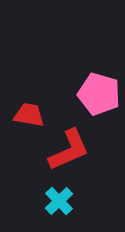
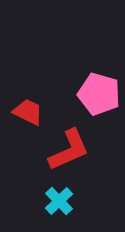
red trapezoid: moved 1 px left, 3 px up; rotated 16 degrees clockwise
